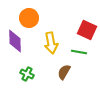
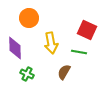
purple diamond: moved 7 px down
